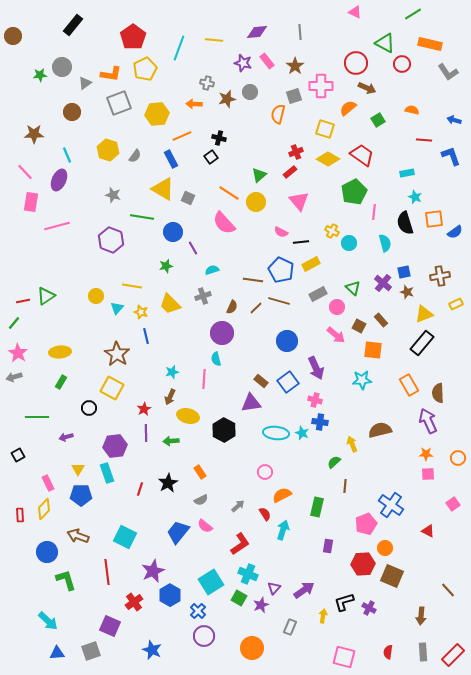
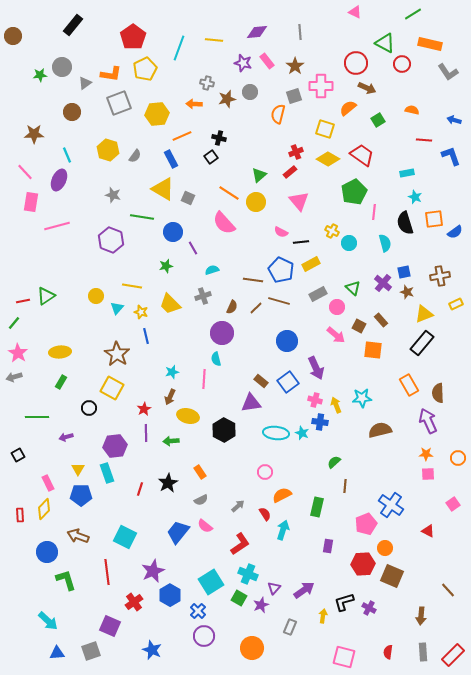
cyan star at (362, 380): moved 18 px down
yellow arrow at (352, 444): moved 16 px left, 39 px up
